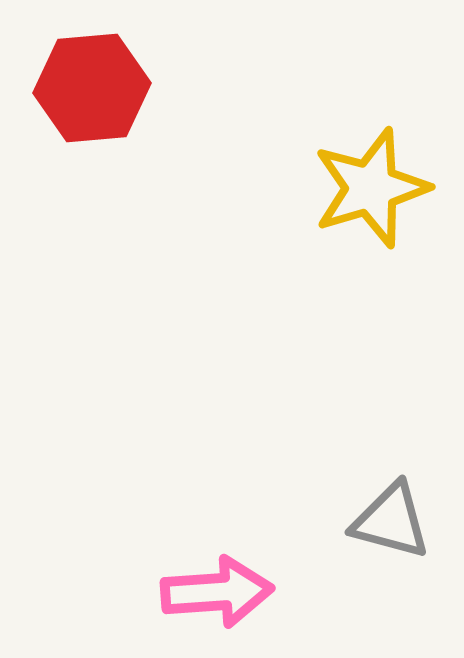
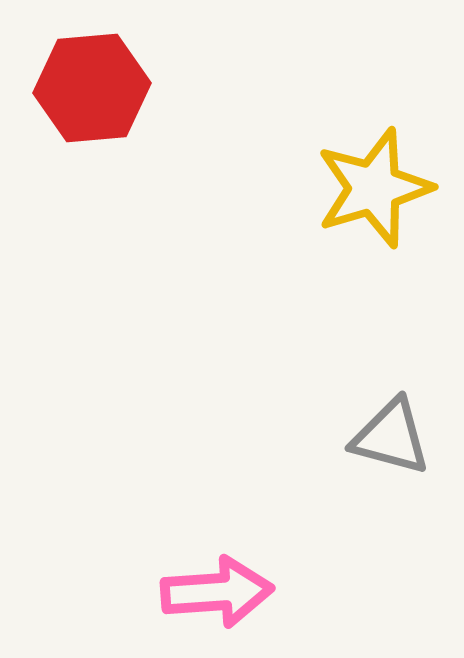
yellow star: moved 3 px right
gray triangle: moved 84 px up
